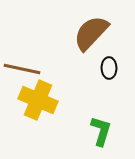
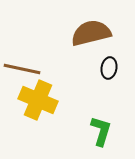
brown semicircle: rotated 33 degrees clockwise
black ellipse: rotated 10 degrees clockwise
